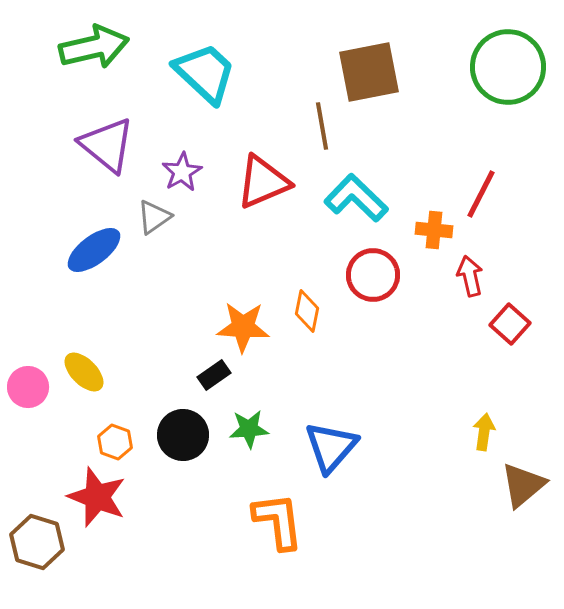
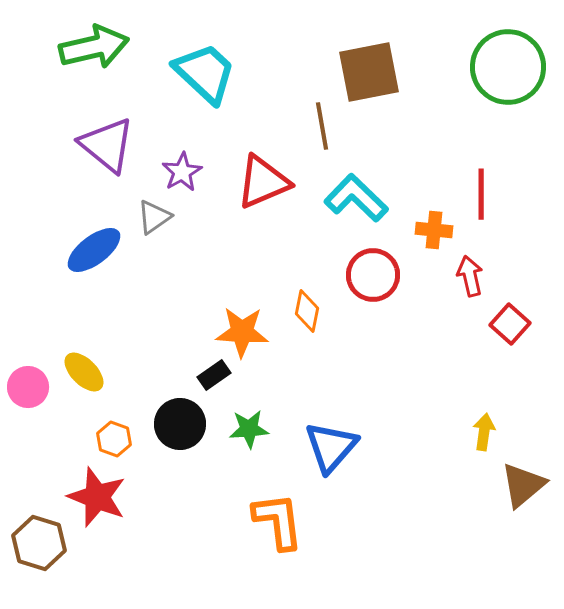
red line: rotated 27 degrees counterclockwise
orange star: moved 1 px left, 5 px down
black circle: moved 3 px left, 11 px up
orange hexagon: moved 1 px left, 3 px up
brown hexagon: moved 2 px right, 1 px down
